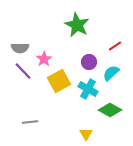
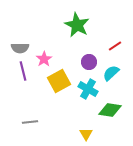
purple line: rotated 30 degrees clockwise
green diamond: rotated 20 degrees counterclockwise
